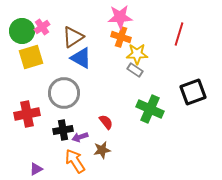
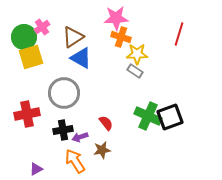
pink star: moved 4 px left, 1 px down
green circle: moved 2 px right, 6 px down
gray rectangle: moved 1 px down
black square: moved 23 px left, 25 px down
green cross: moved 2 px left, 7 px down
red semicircle: moved 1 px down
